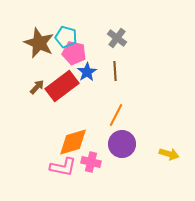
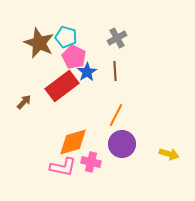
gray cross: rotated 24 degrees clockwise
pink pentagon: moved 4 px down; rotated 15 degrees clockwise
brown arrow: moved 13 px left, 15 px down
